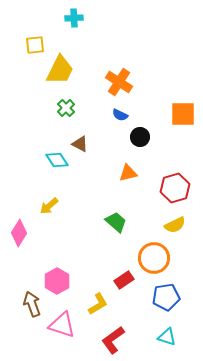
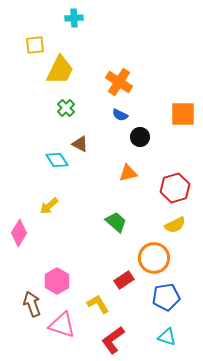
yellow L-shape: rotated 90 degrees counterclockwise
